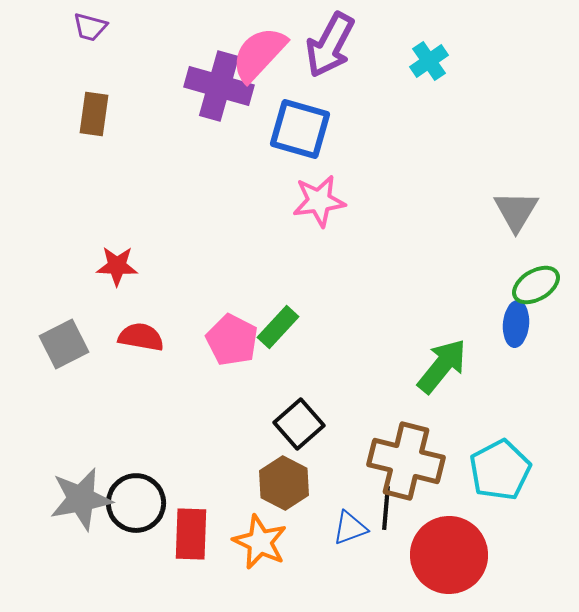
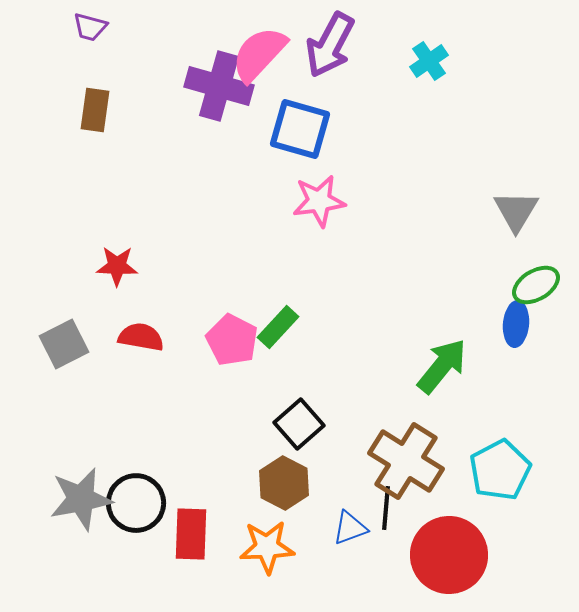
brown rectangle: moved 1 px right, 4 px up
brown cross: rotated 18 degrees clockwise
orange star: moved 7 px right, 5 px down; rotated 28 degrees counterclockwise
